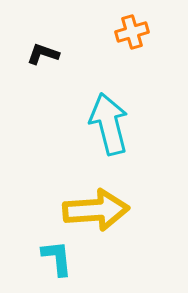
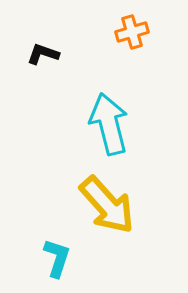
yellow arrow: moved 11 px right, 5 px up; rotated 52 degrees clockwise
cyan L-shape: rotated 24 degrees clockwise
